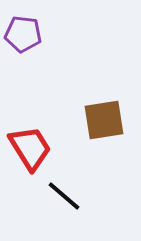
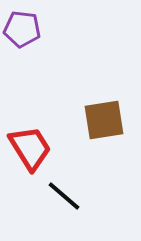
purple pentagon: moved 1 px left, 5 px up
